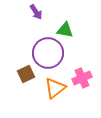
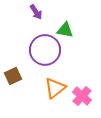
purple circle: moved 3 px left, 3 px up
brown square: moved 13 px left, 2 px down
pink cross: moved 18 px down; rotated 24 degrees counterclockwise
